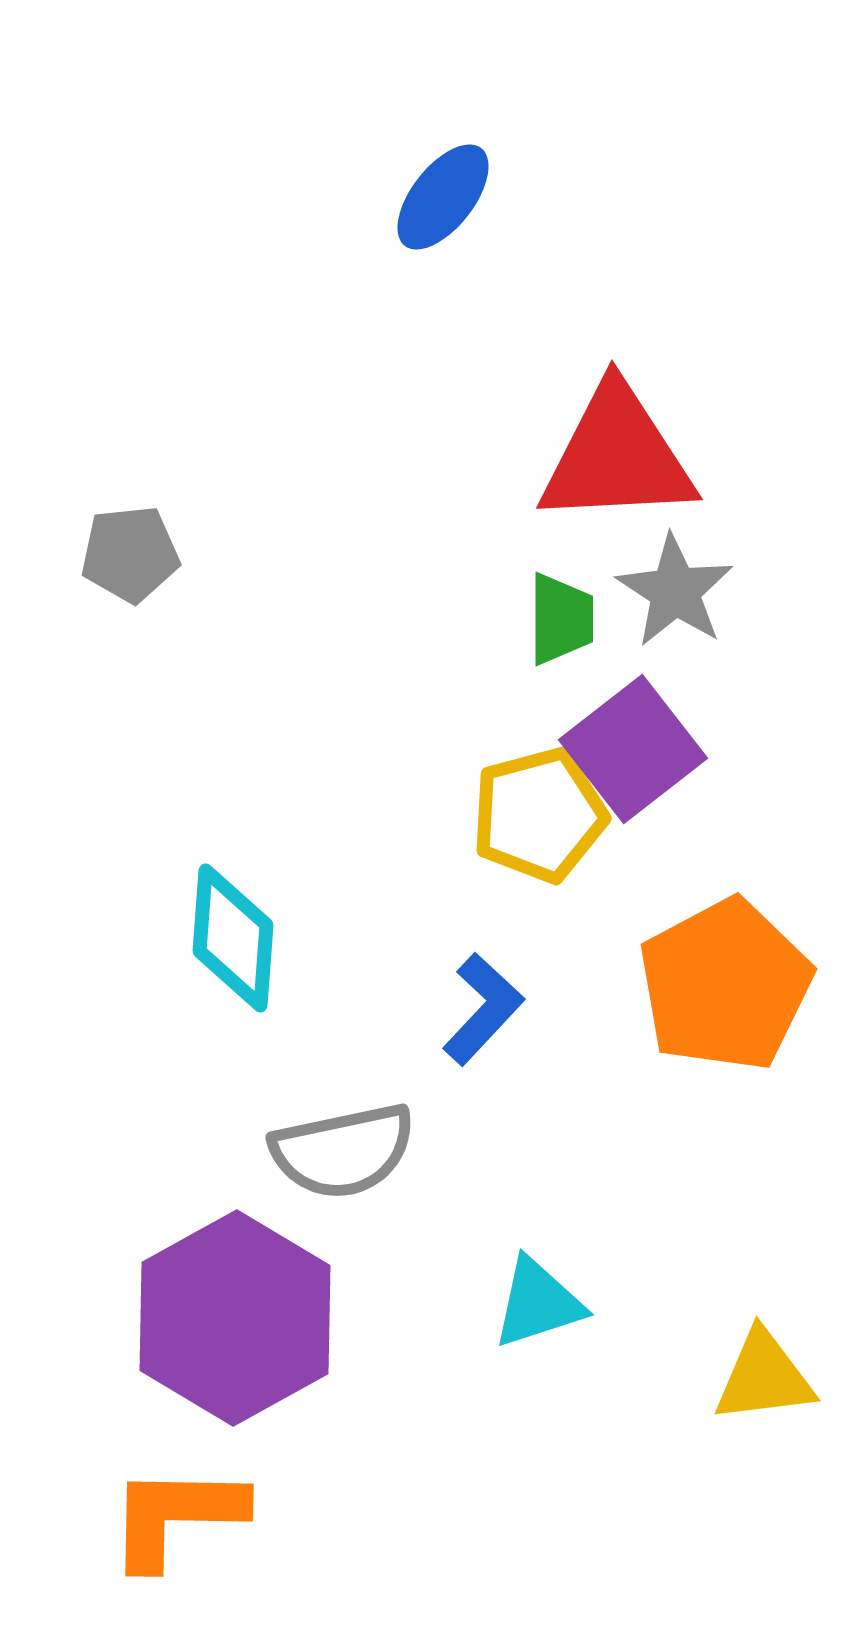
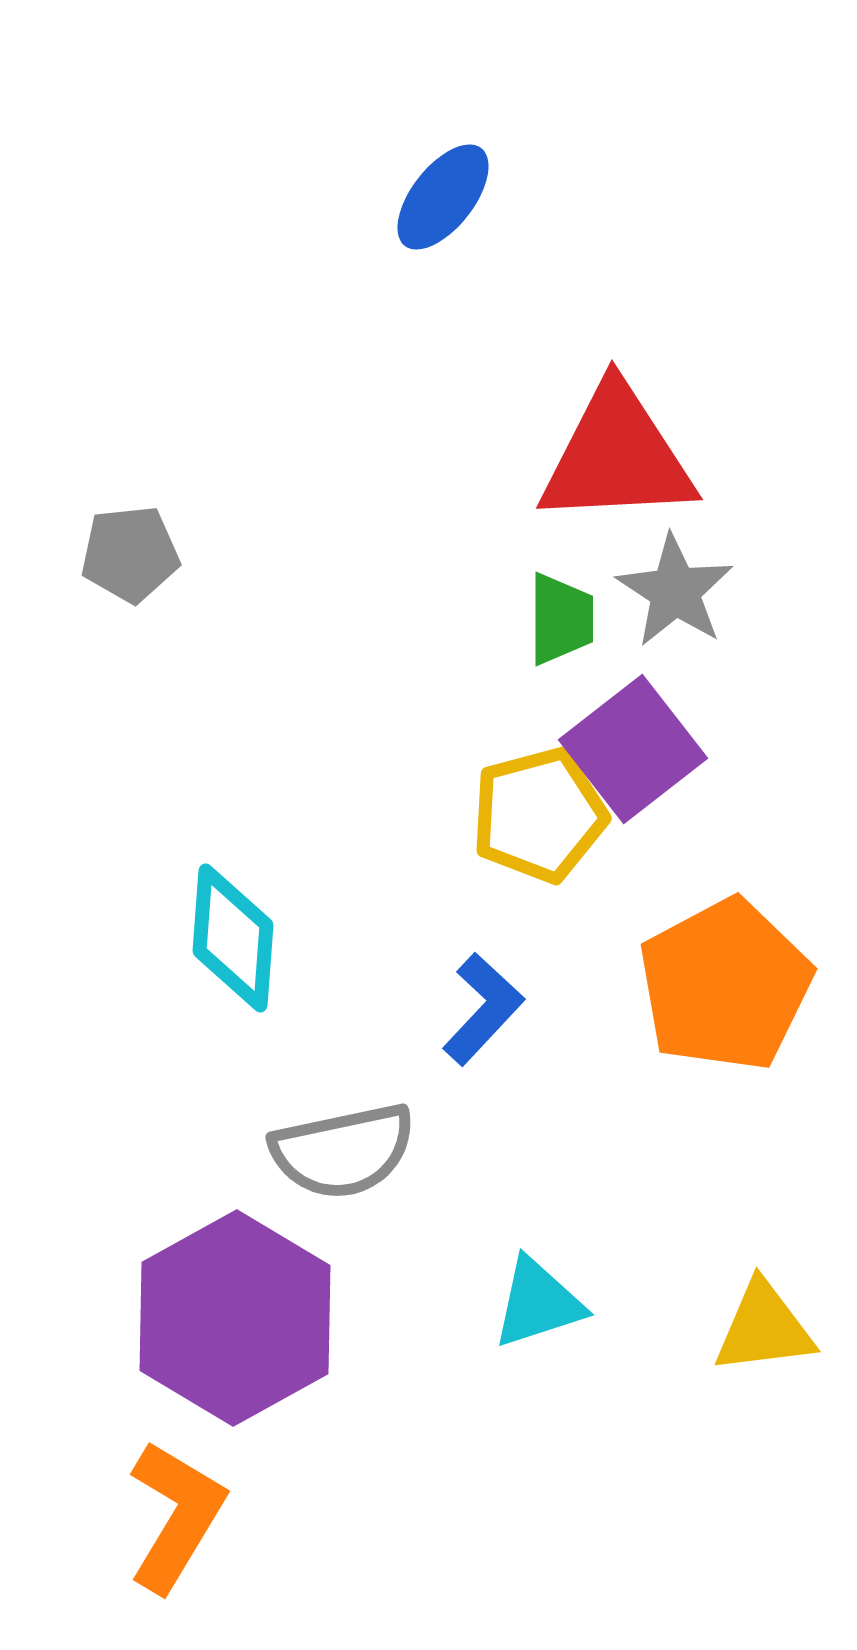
yellow triangle: moved 49 px up
orange L-shape: rotated 120 degrees clockwise
